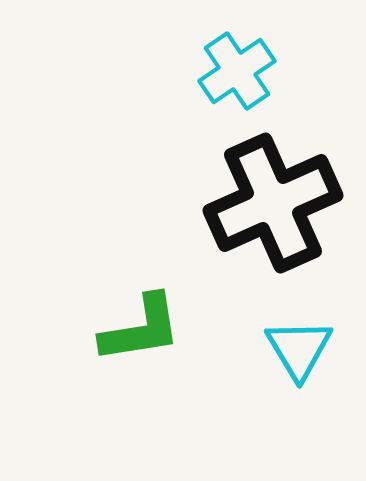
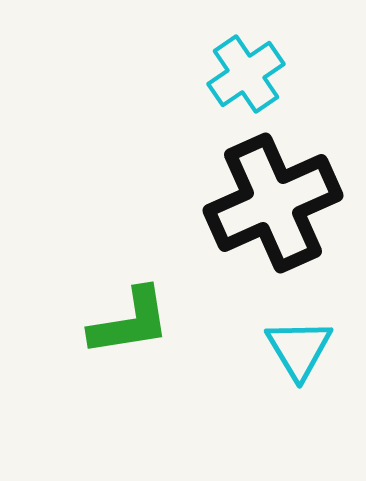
cyan cross: moved 9 px right, 3 px down
green L-shape: moved 11 px left, 7 px up
